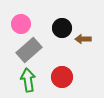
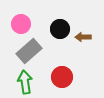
black circle: moved 2 px left, 1 px down
brown arrow: moved 2 px up
gray rectangle: moved 1 px down
green arrow: moved 3 px left, 2 px down
